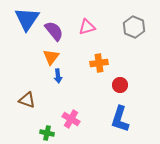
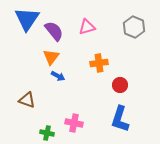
blue arrow: rotated 56 degrees counterclockwise
pink cross: moved 3 px right, 4 px down; rotated 18 degrees counterclockwise
